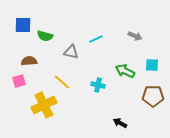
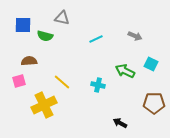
gray triangle: moved 9 px left, 34 px up
cyan square: moved 1 px left, 1 px up; rotated 24 degrees clockwise
brown pentagon: moved 1 px right, 7 px down
